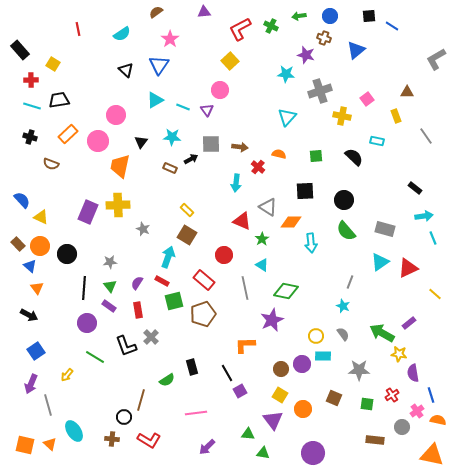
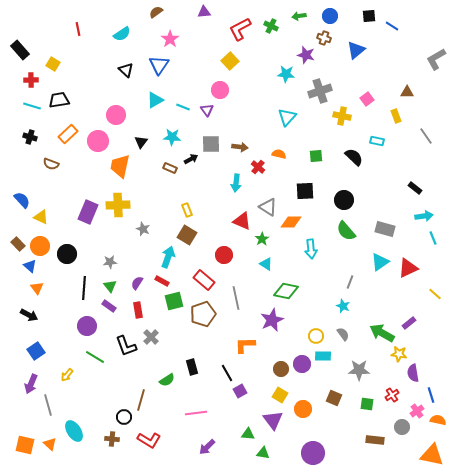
yellow rectangle at (187, 210): rotated 24 degrees clockwise
cyan arrow at (311, 243): moved 6 px down
cyan triangle at (262, 265): moved 4 px right, 1 px up
gray line at (245, 288): moved 9 px left, 10 px down
purple circle at (87, 323): moved 3 px down
